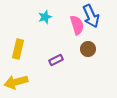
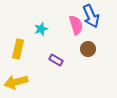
cyan star: moved 4 px left, 12 px down
pink semicircle: moved 1 px left
purple rectangle: rotated 56 degrees clockwise
